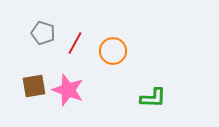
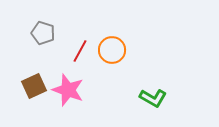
red line: moved 5 px right, 8 px down
orange circle: moved 1 px left, 1 px up
brown square: rotated 15 degrees counterclockwise
green L-shape: rotated 28 degrees clockwise
